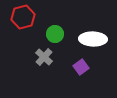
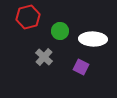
red hexagon: moved 5 px right
green circle: moved 5 px right, 3 px up
purple square: rotated 28 degrees counterclockwise
